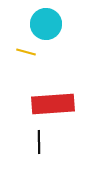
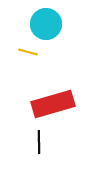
yellow line: moved 2 px right
red rectangle: rotated 12 degrees counterclockwise
